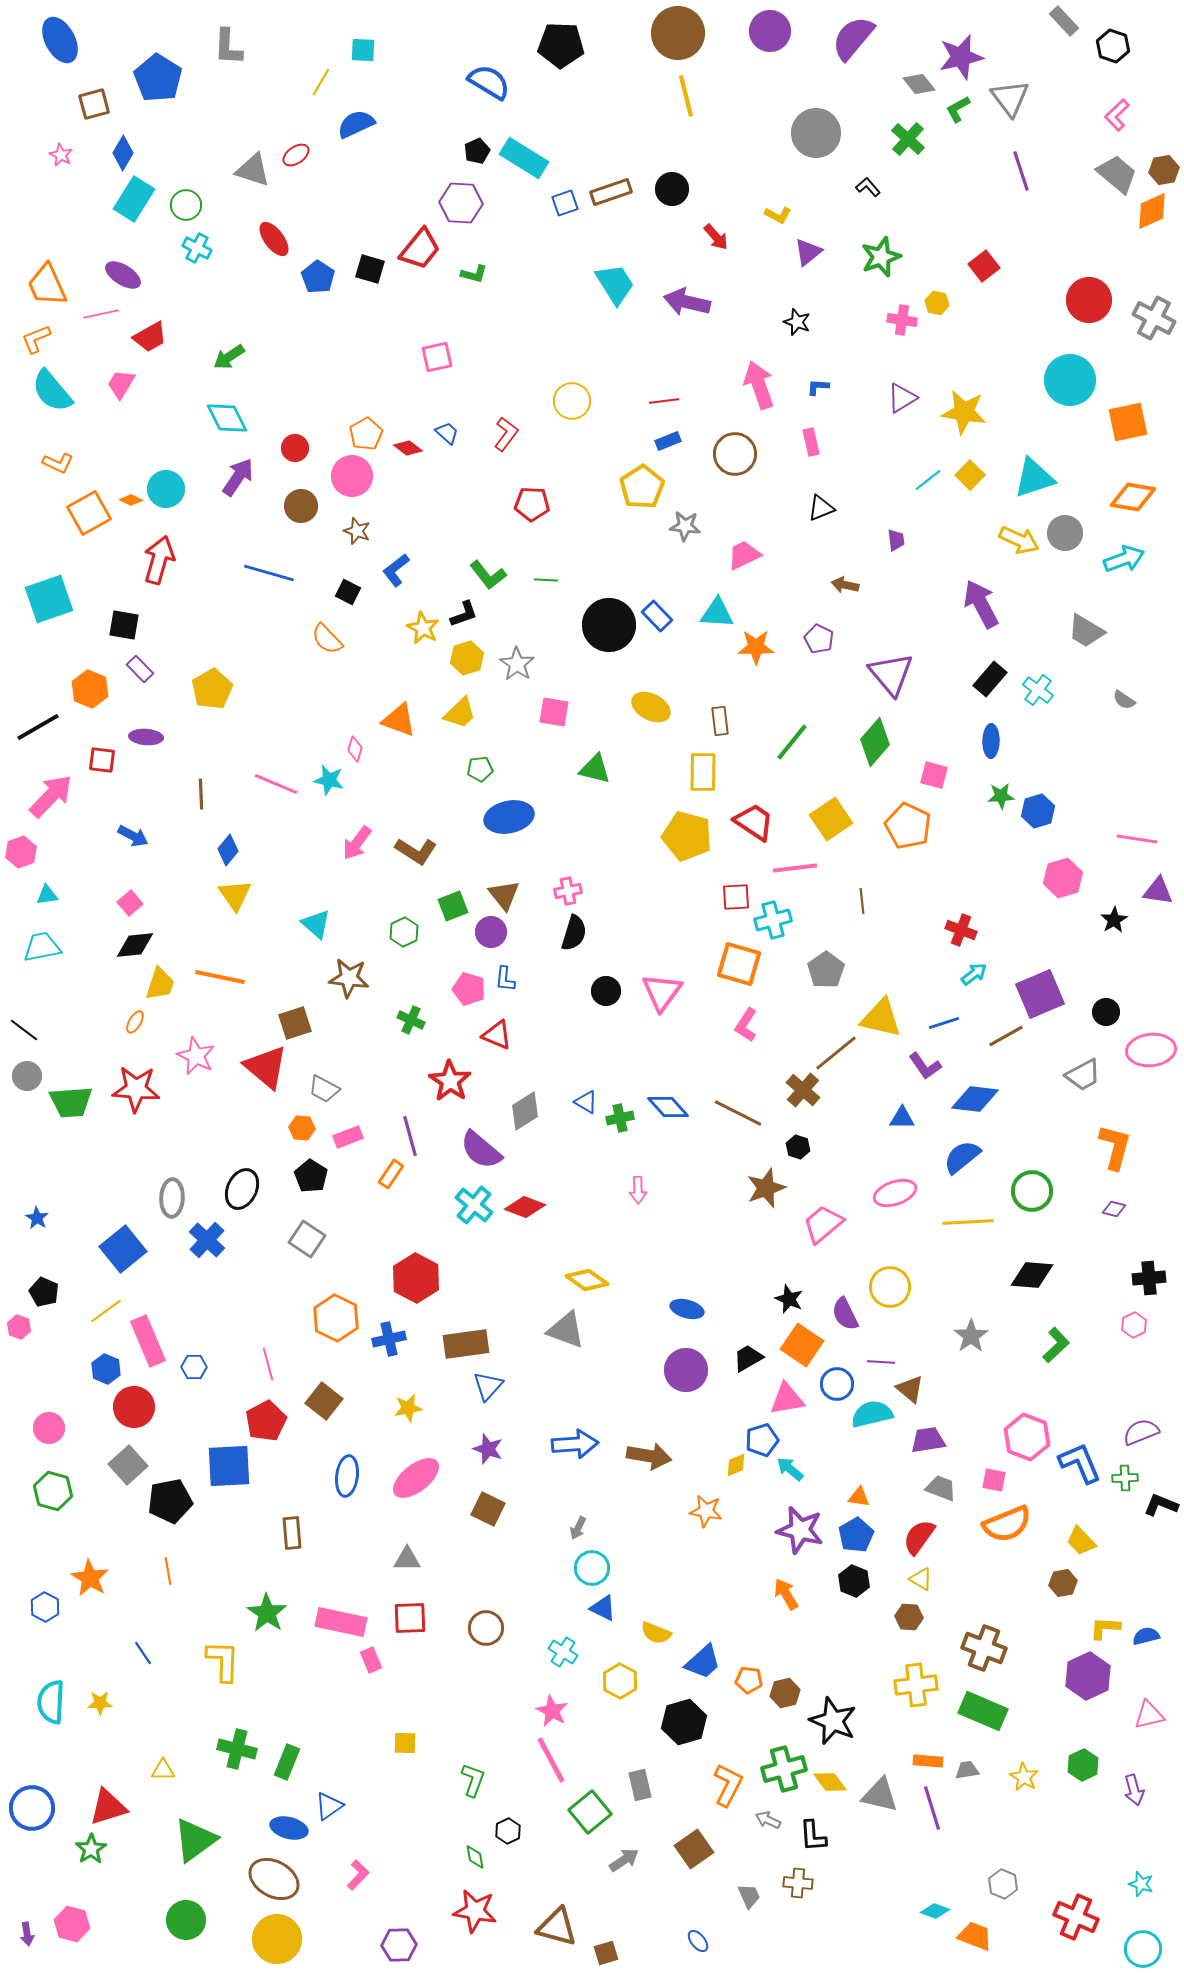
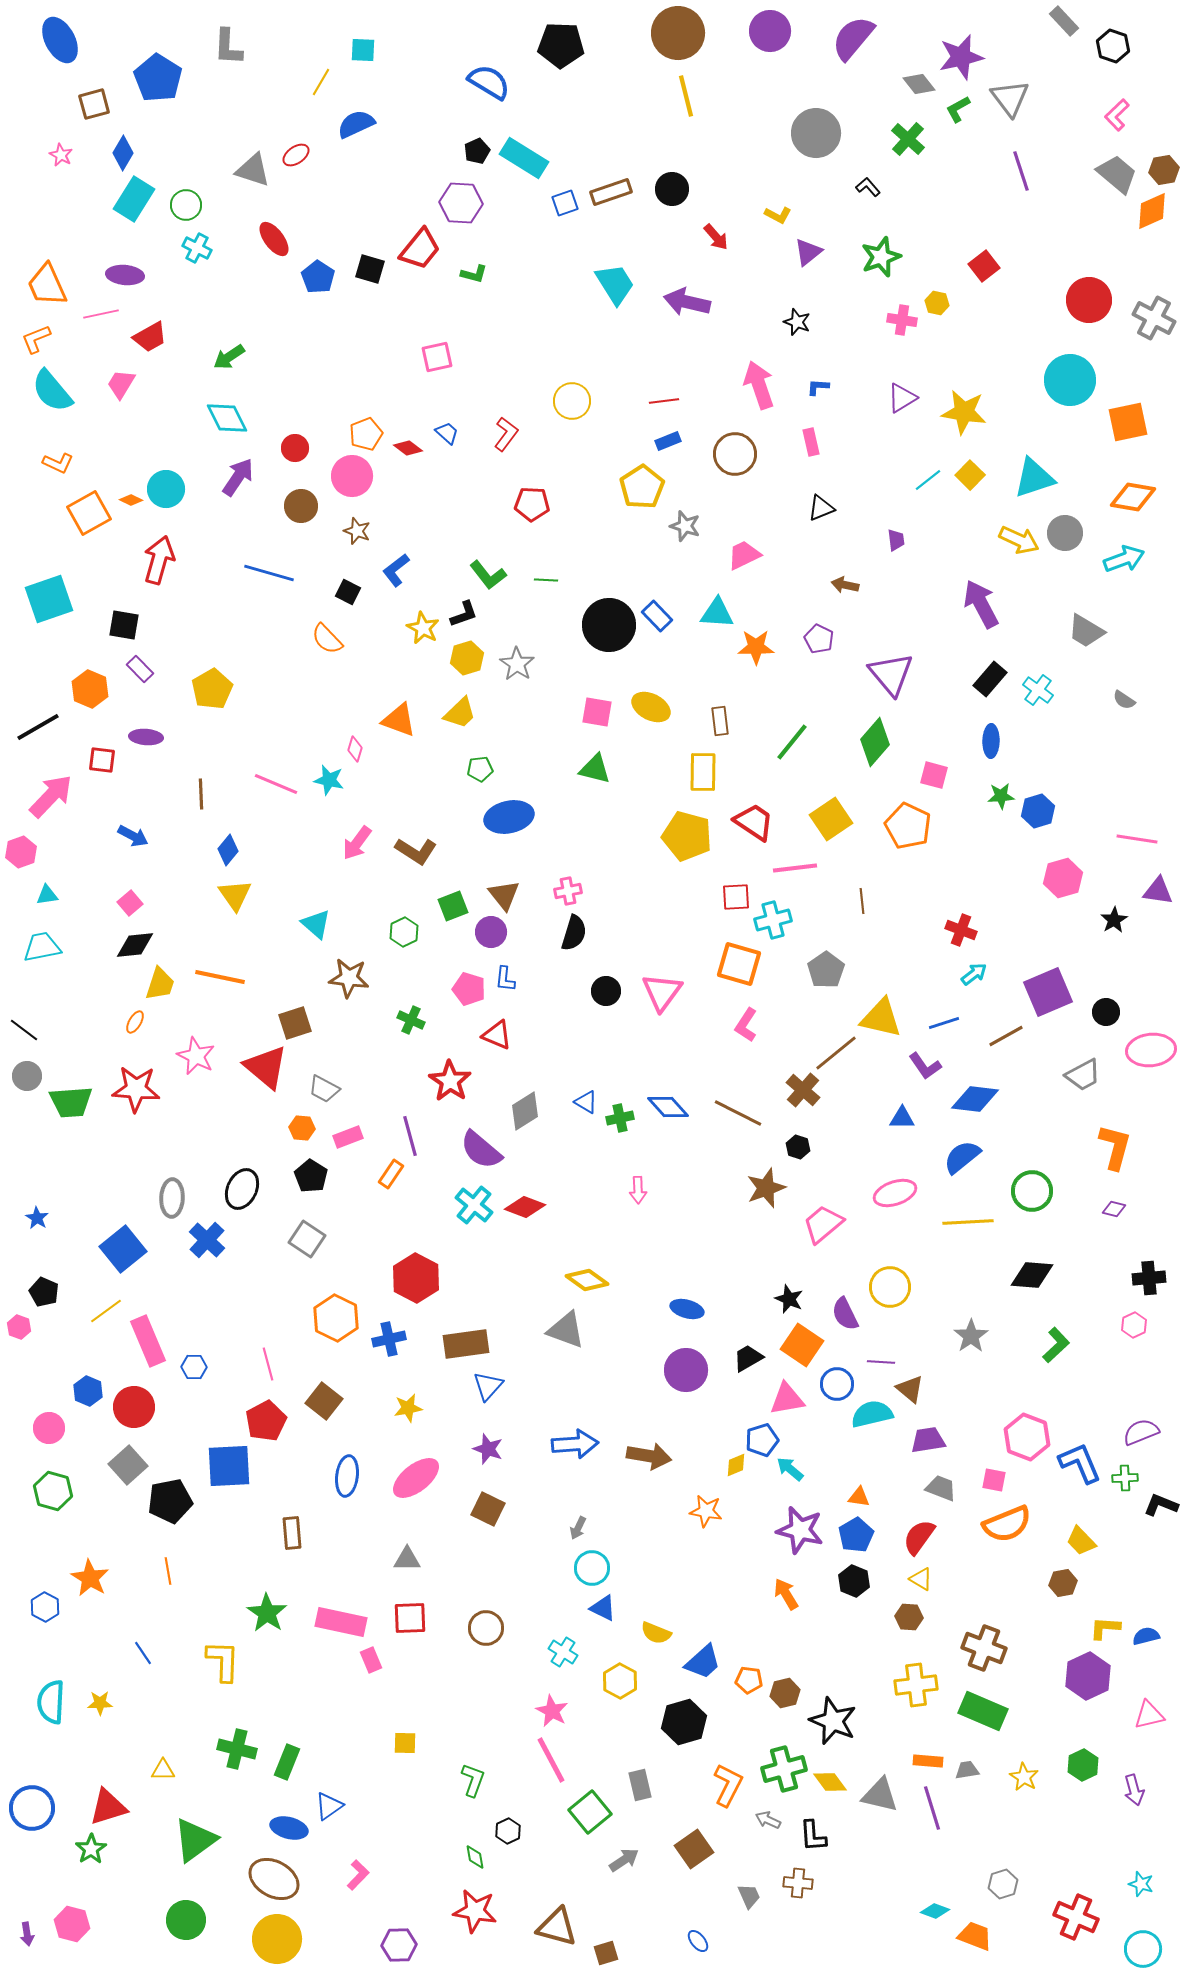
purple ellipse at (123, 275): moved 2 px right; rotated 27 degrees counterclockwise
orange pentagon at (366, 434): rotated 8 degrees clockwise
gray star at (685, 526): rotated 12 degrees clockwise
pink square at (554, 712): moved 43 px right
purple square at (1040, 994): moved 8 px right, 2 px up
blue hexagon at (106, 1369): moved 18 px left, 22 px down
gray hexagon at (1003, 1884): rotated 20 degrees clockwise
